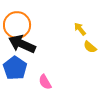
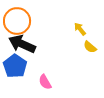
orange circle: moved 4 px up
blue pentagon: moved 2 px up
